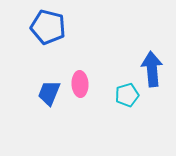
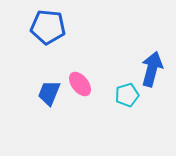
blue pentagon: rotated 8 degrees counterclockwise
blue arrow: rotated 20 degrees clockwise
pink ellipse: rotated 35 degrees counterclockwise
